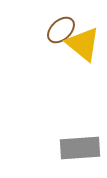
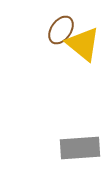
brown ellipse: rotated 12 degrees counterclockwise
